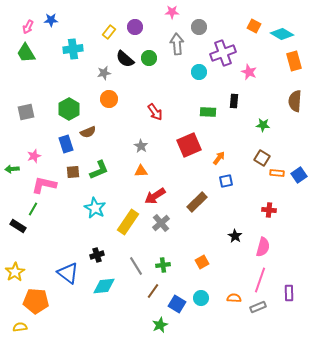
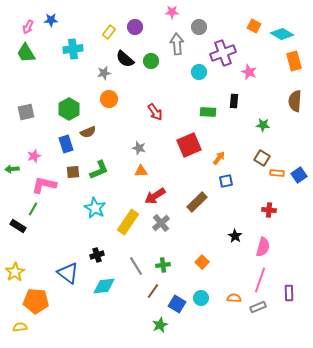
green circle at (149, 58): moved 2 px right, 3 px down
gray star at (141, 146): moved 2 px left, 2 px down; rotated 16 degrees counterclockwise
orange square at (202, 262): rotated 16 degrees counterclockwise
